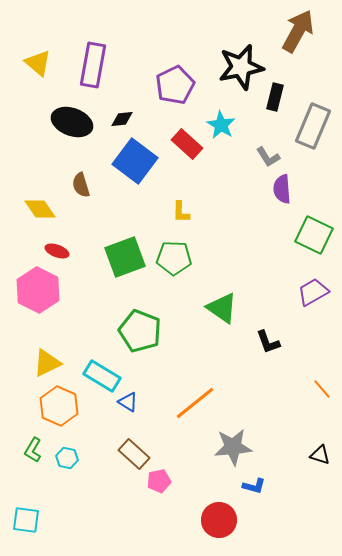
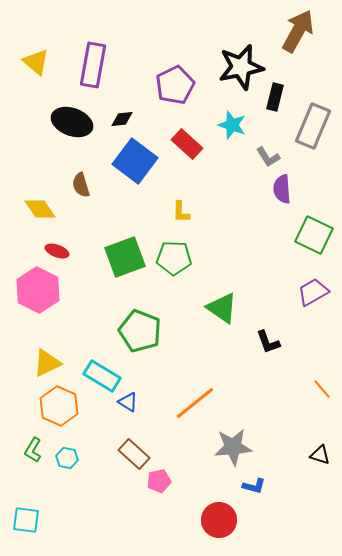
yellow triangle at (38, 63): moved 2 px left, 1 px up
cyan star at (221, 125): moved 11 px right; rotated 12 degrees counterclockwise
